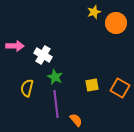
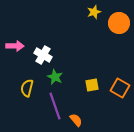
orange circle: moved 3 px right
purple line: moved 1 px left, 2 px down; rotated 12 degrees counterclockwise
